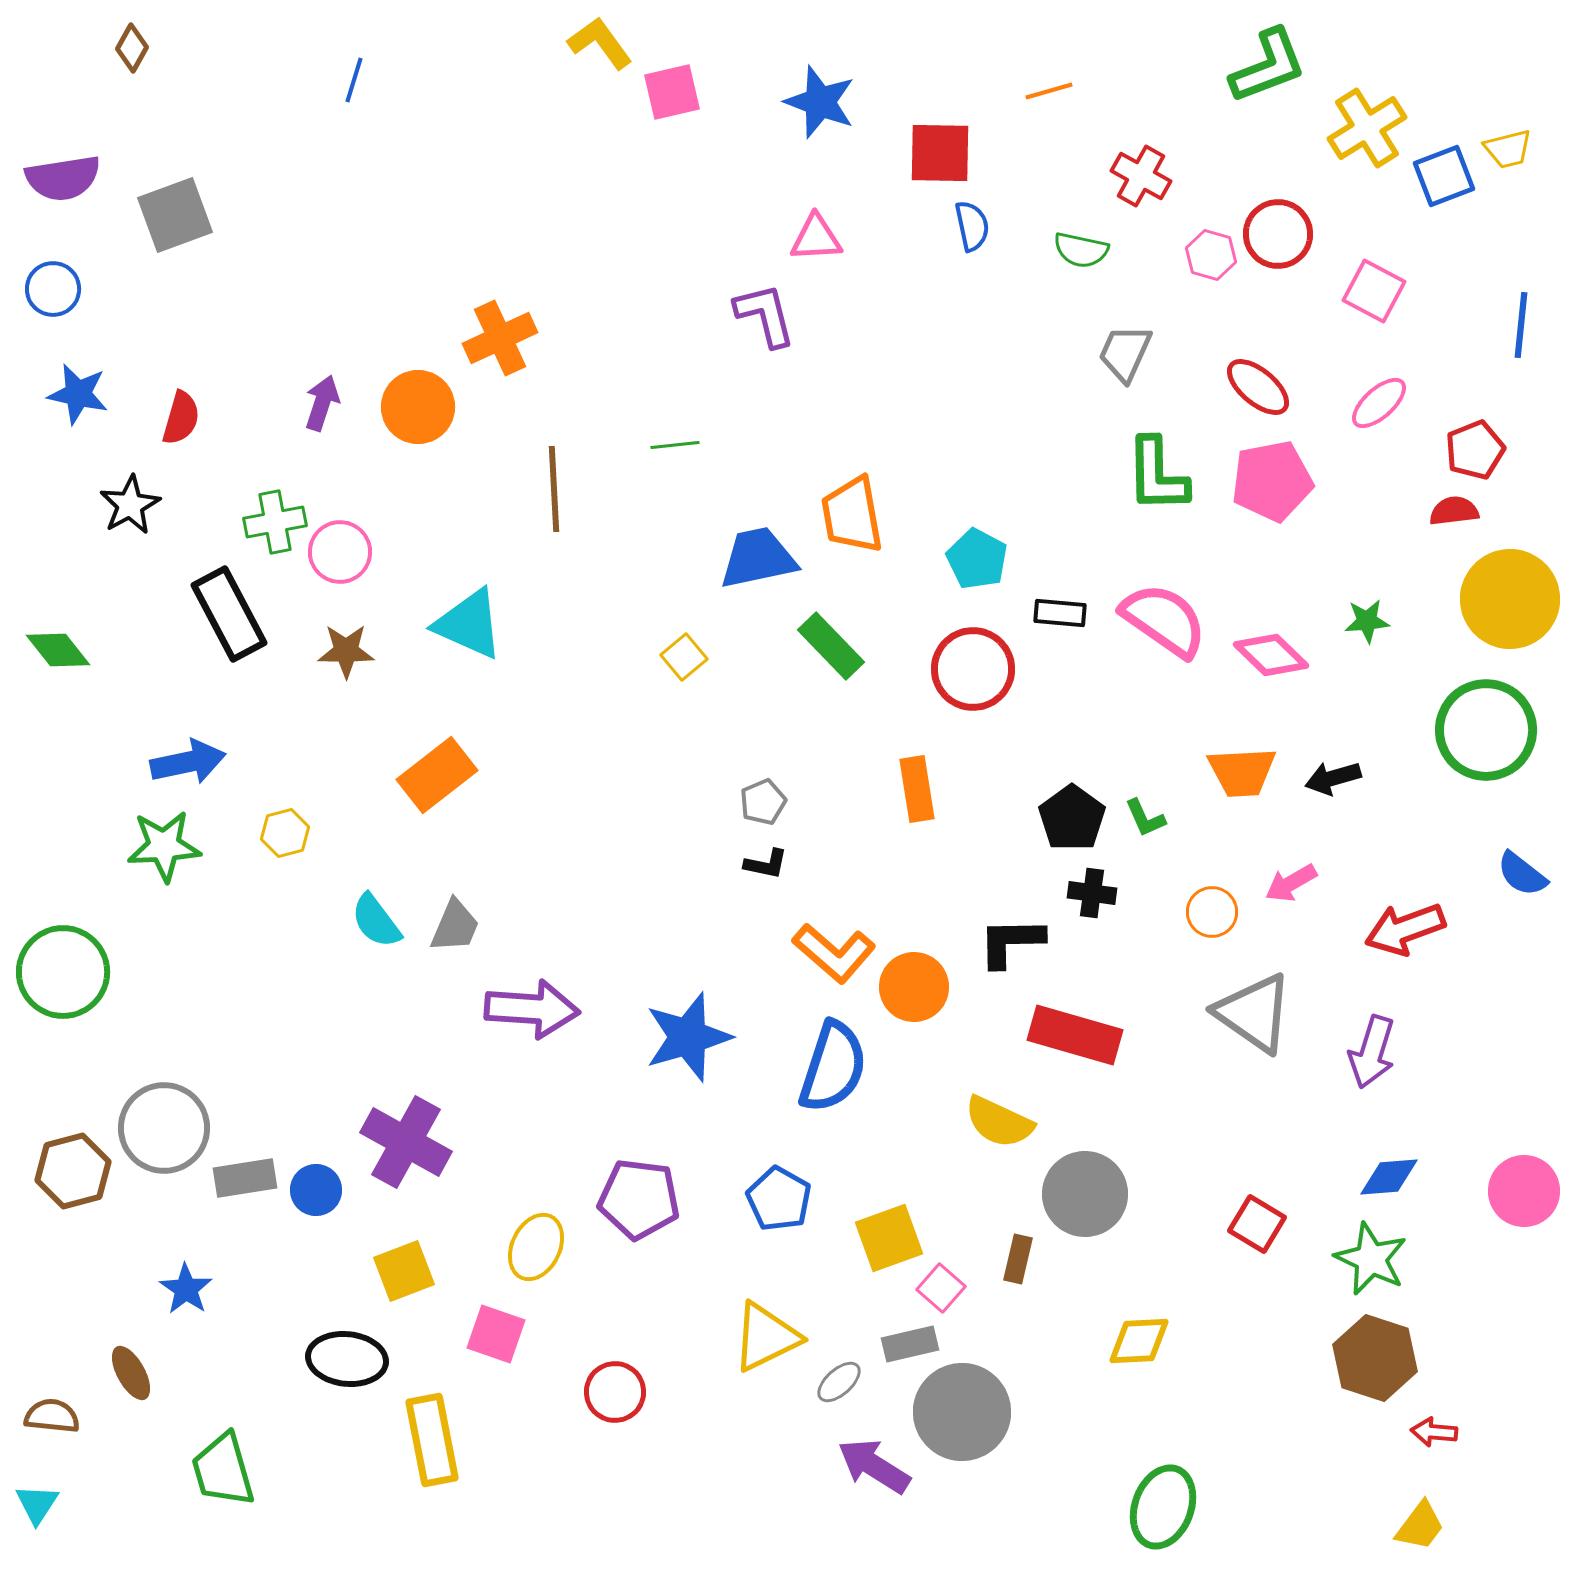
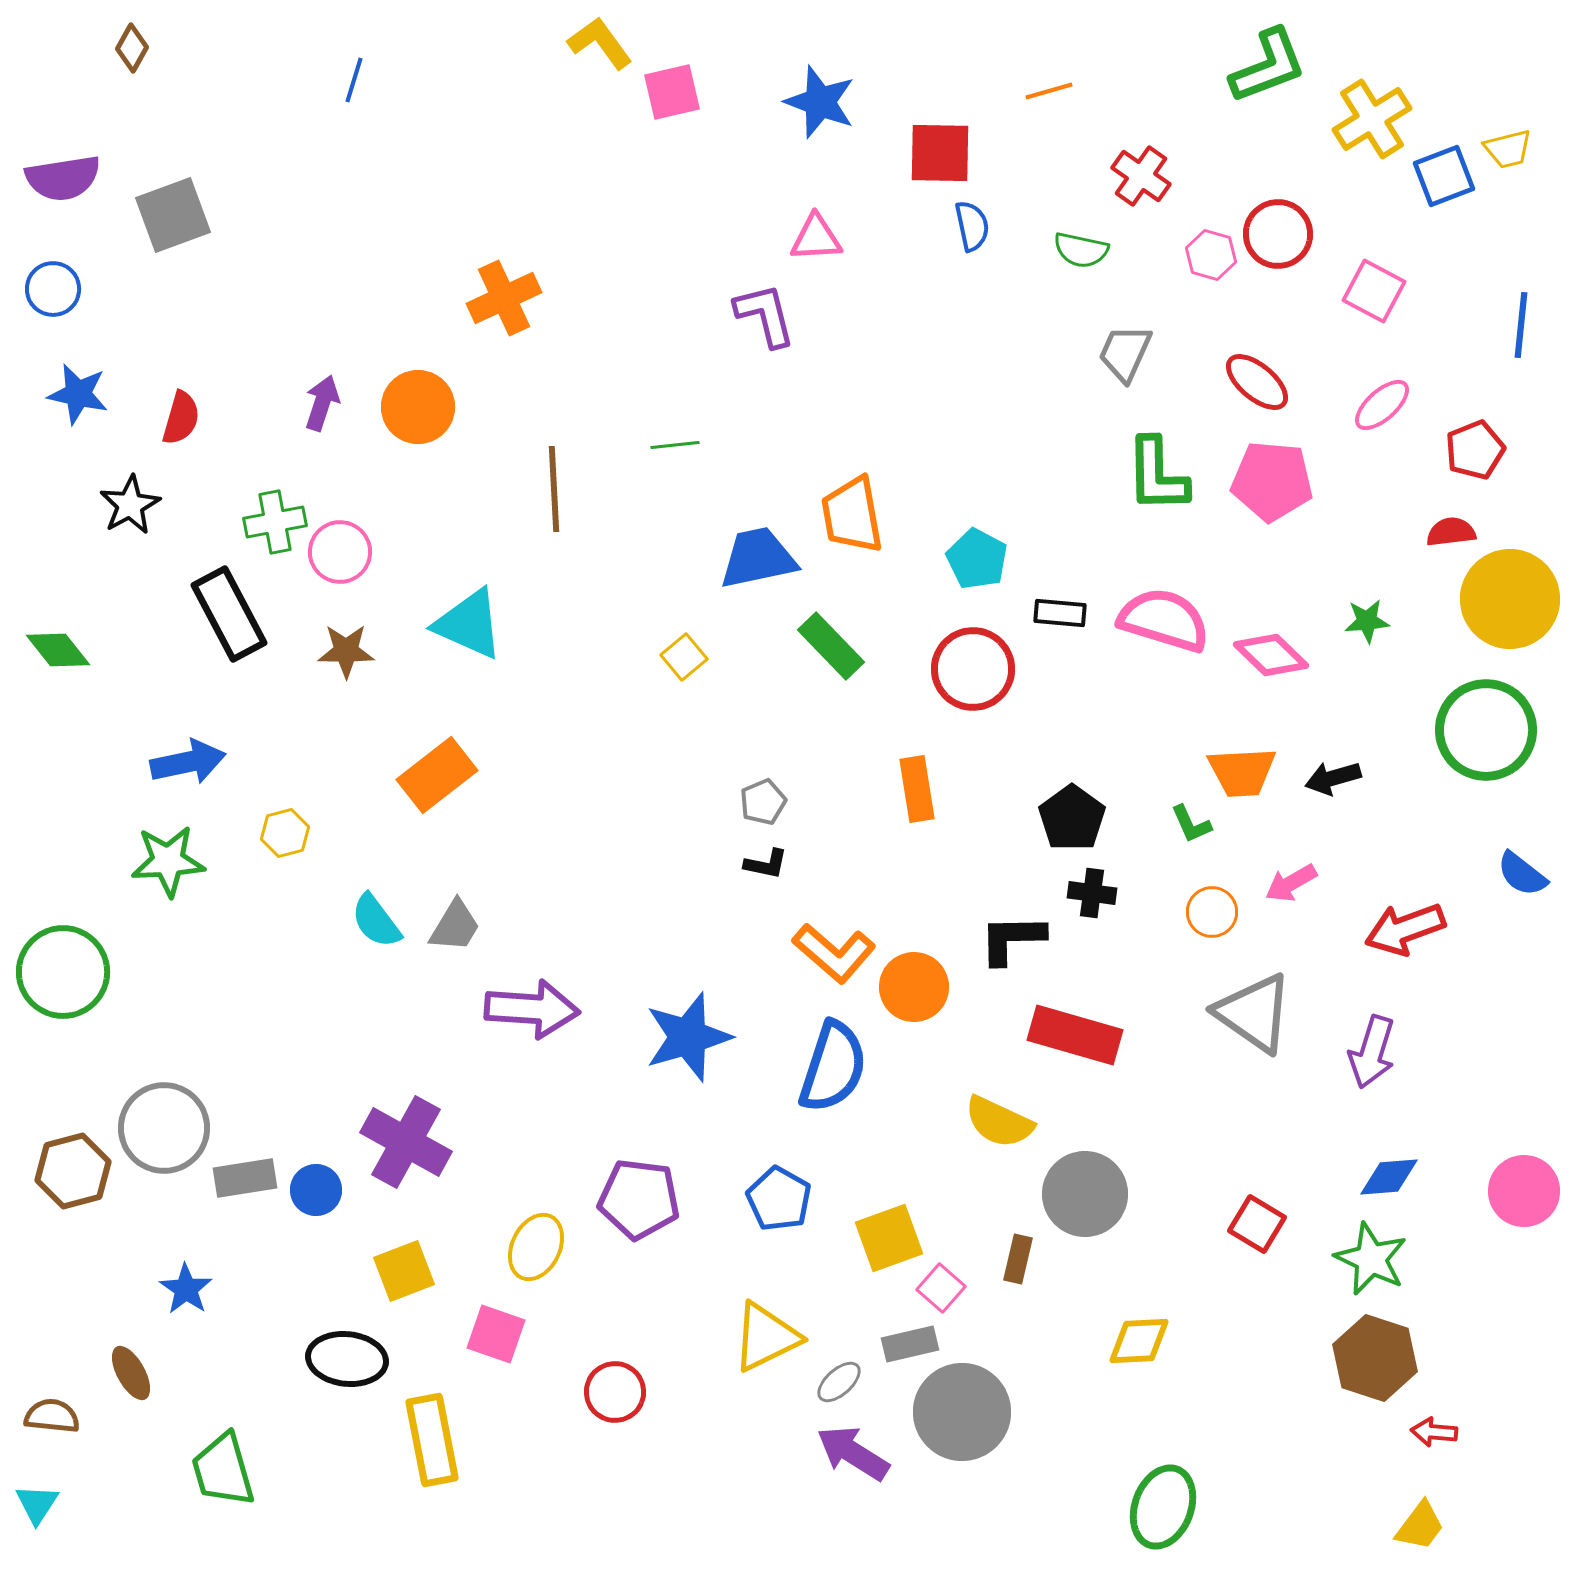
yellow cross at (1367, 128): moved 5 px right, 9 px up
red cross at (1141, 176): rotated 6 degrees clockwise
gray square at (175, 215): moved 2 px left
orange cross at (500, 338): moved 4 px right, 40 px up
red ellipse at (1258, 387): moved 1 px left, 5 px up
pink ellipse at (1379, 403): moved 3 px right, 2 px down
pink pentagon at (1272, 481): rotated 16 degrees clockwise
red semicircle at (1454, 511): moved 3 px left, 21 px down
pink semicircle at (1164, 620): rotated 18 degrees counterclockwise
green L-shape at (1145, 818): moved 46 px right, 6 px down
green star at (164, 846): moved 4 px right, 15 px down
gray trapezoid at (455, 926): rotated 8 degrees clockwise
black L-shape at (1011, 942): moved 1 px right, 3 px up
purple arrow at (874, 1466): moved 21 px left, 13 px up
